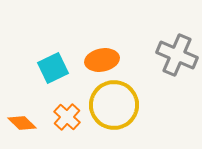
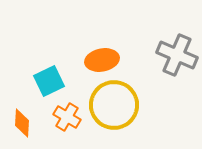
cyan square: moved 4 px left, 13 px down
orange cross: rotated 12 degrees counterclockwise
orange diamond: rotated 48 degrees clockwise
